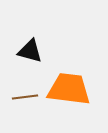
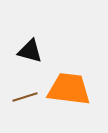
brown line: rotated 10 degrees counterclockwise
